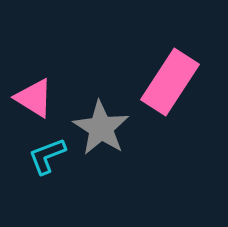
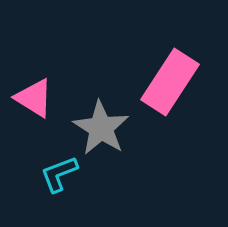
cyan L-shape: moved 12 px right, 18 px down
